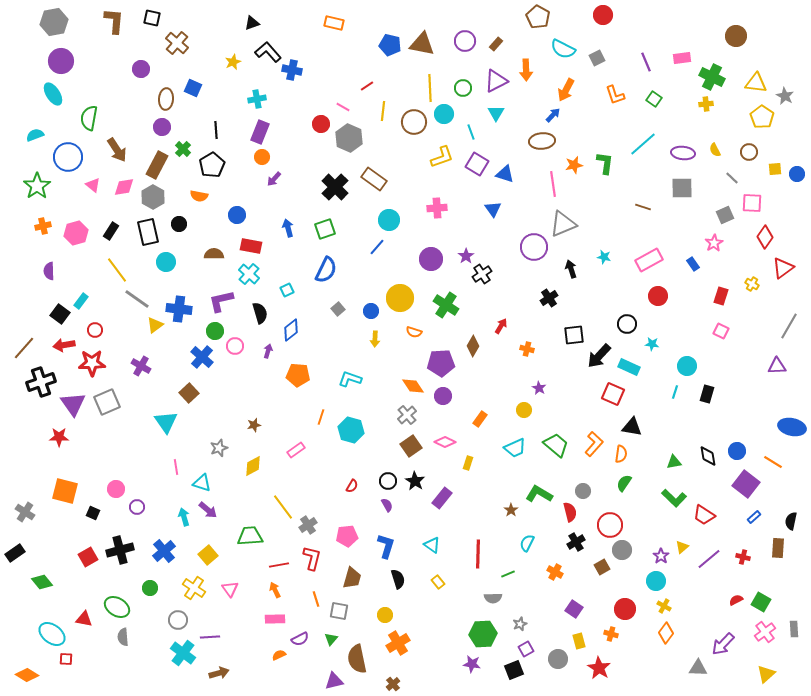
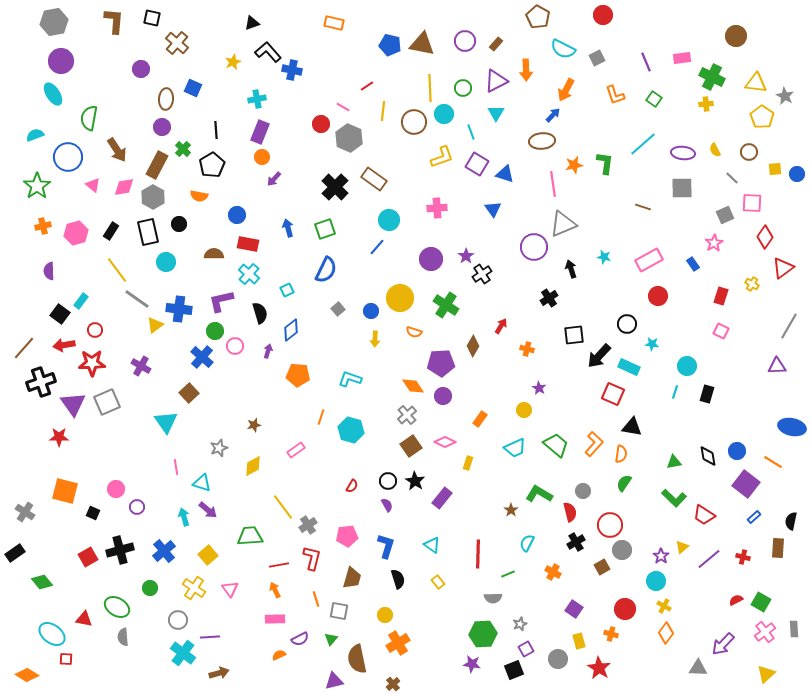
red rectangle at (251, 246): moved 3 px left, 2 px up
orange cross at (555, 572): moved 2 px left
